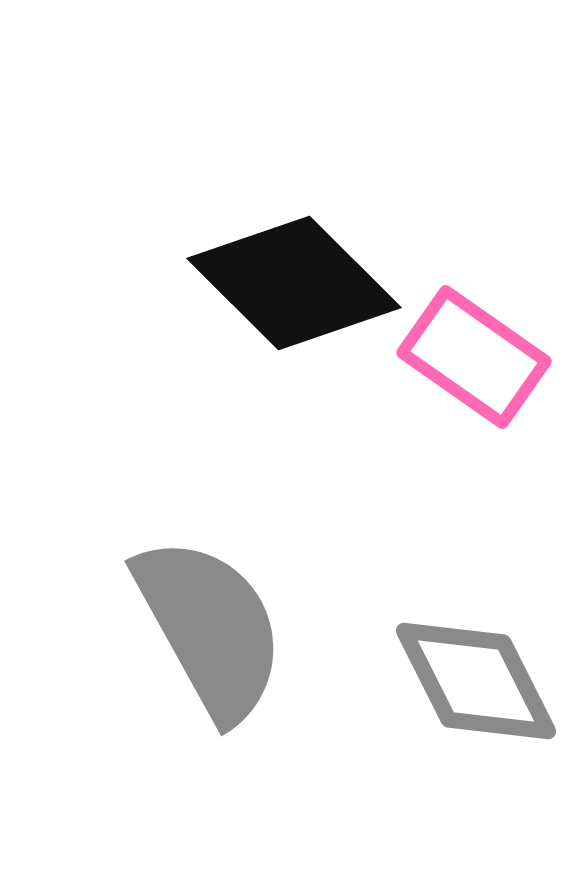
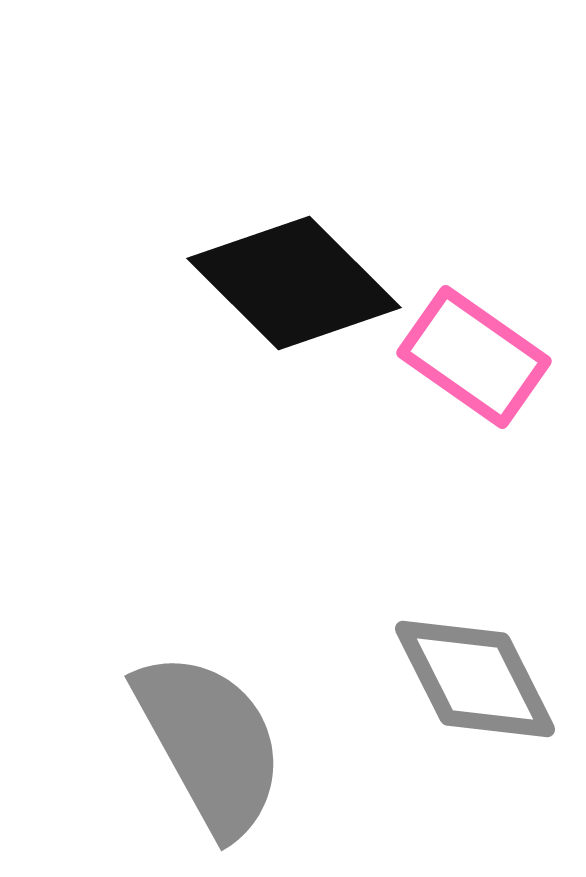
gray semicircle: moved 115 px down
gray diamond: moved 1 px left, 2 px up
